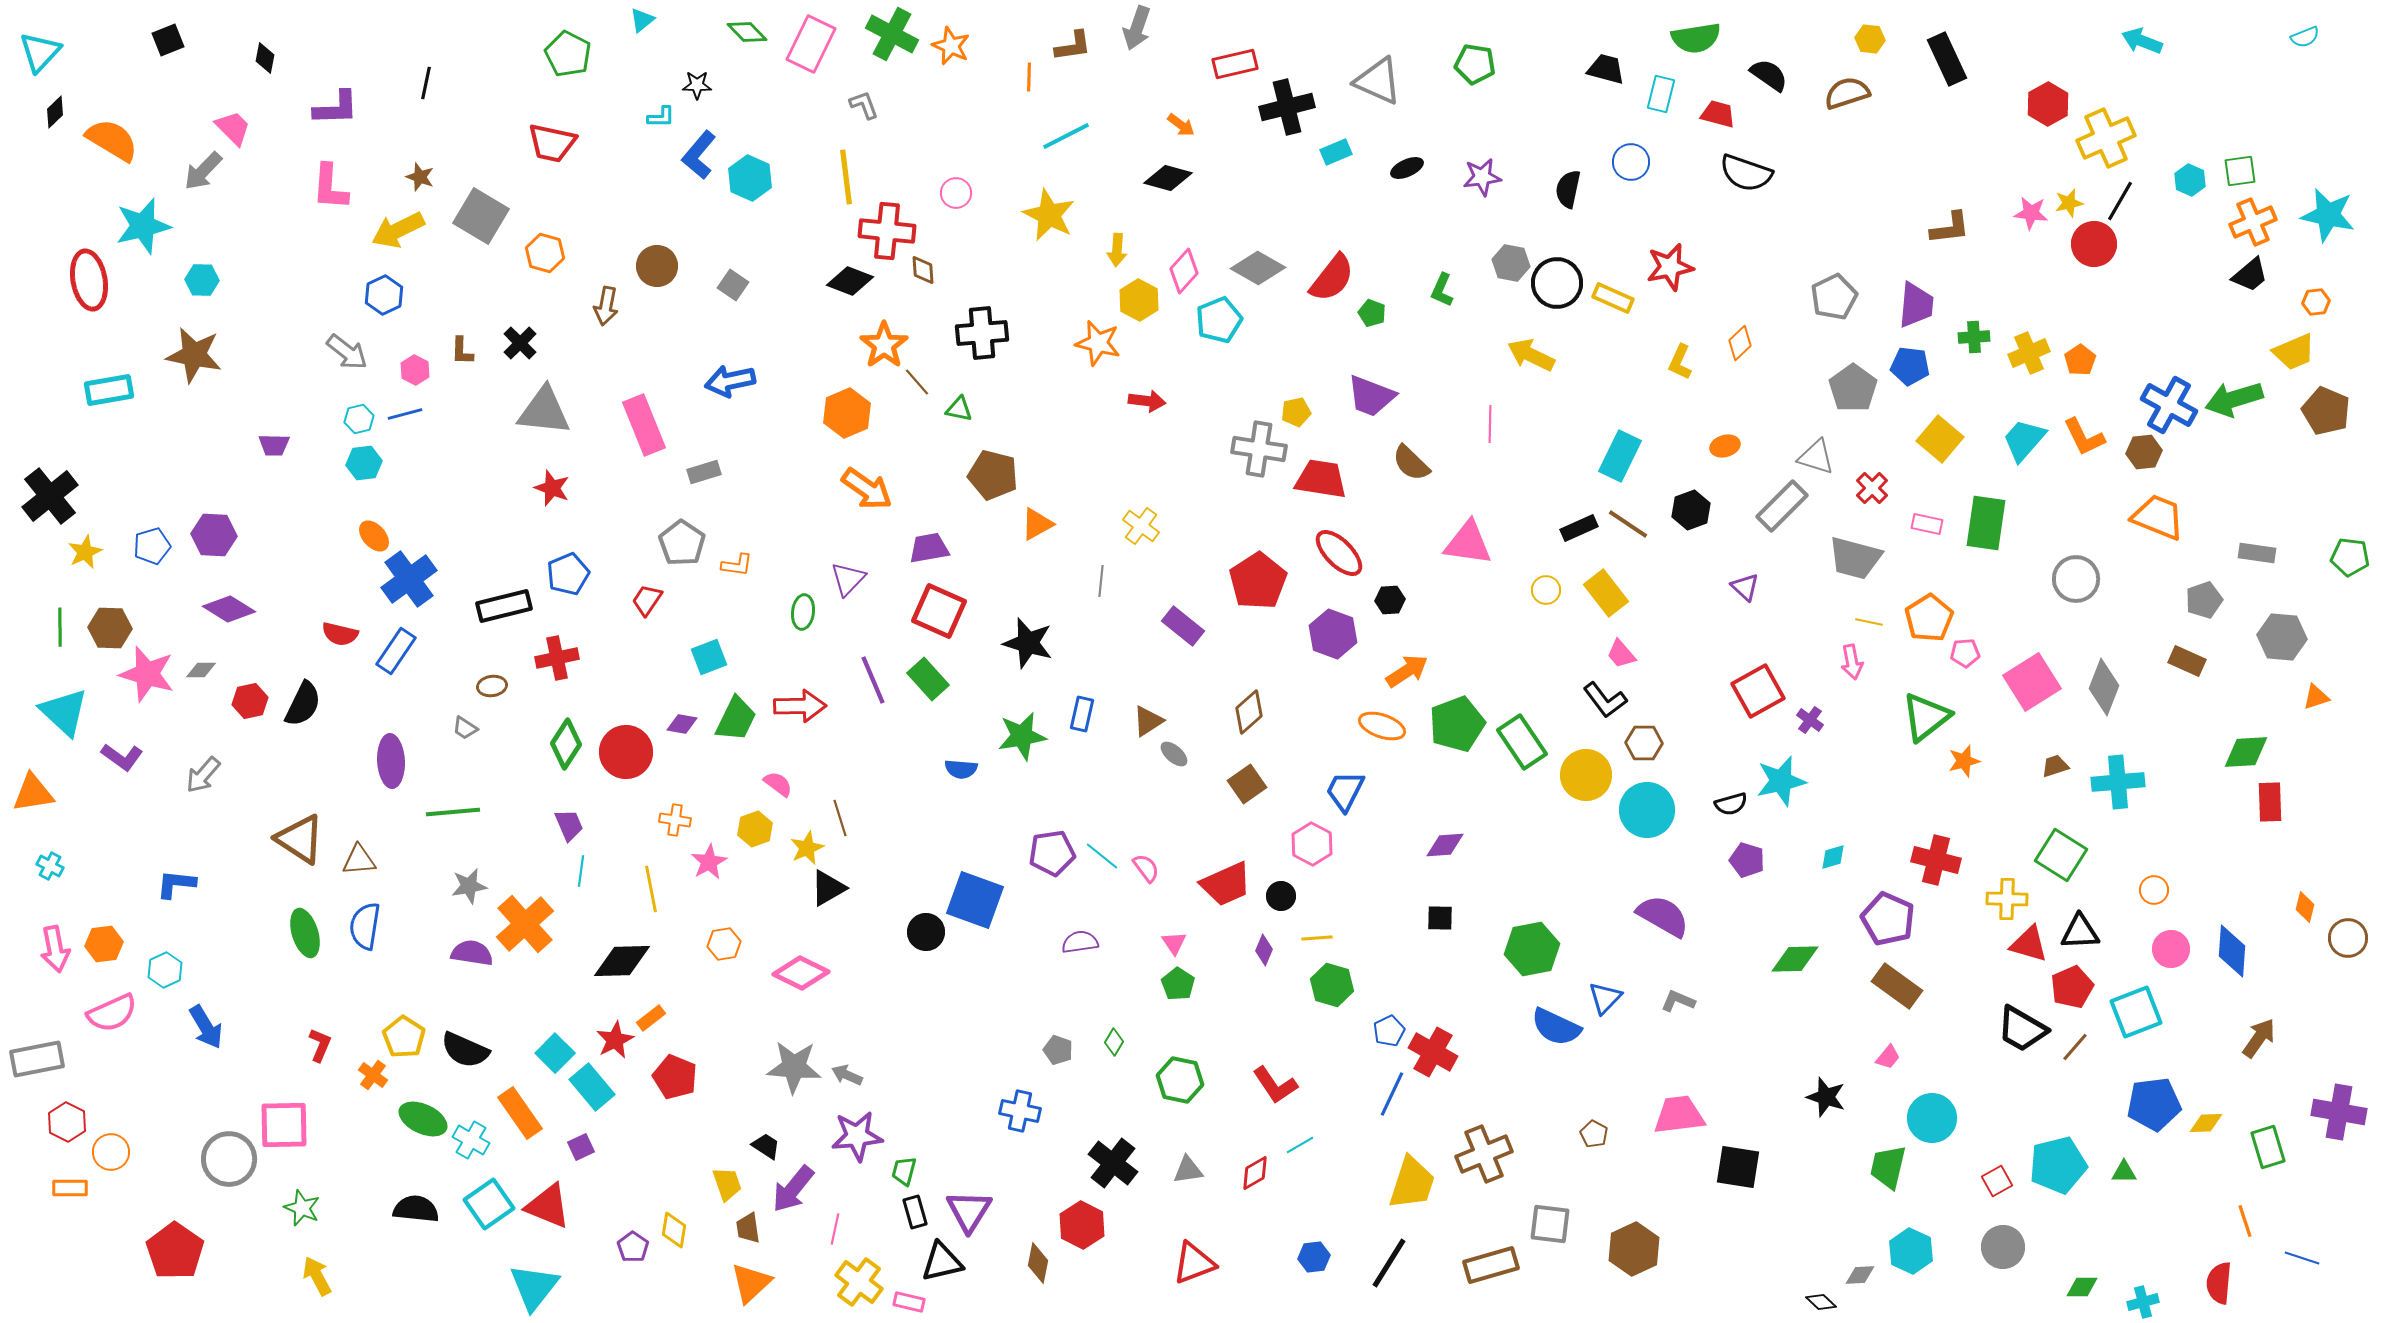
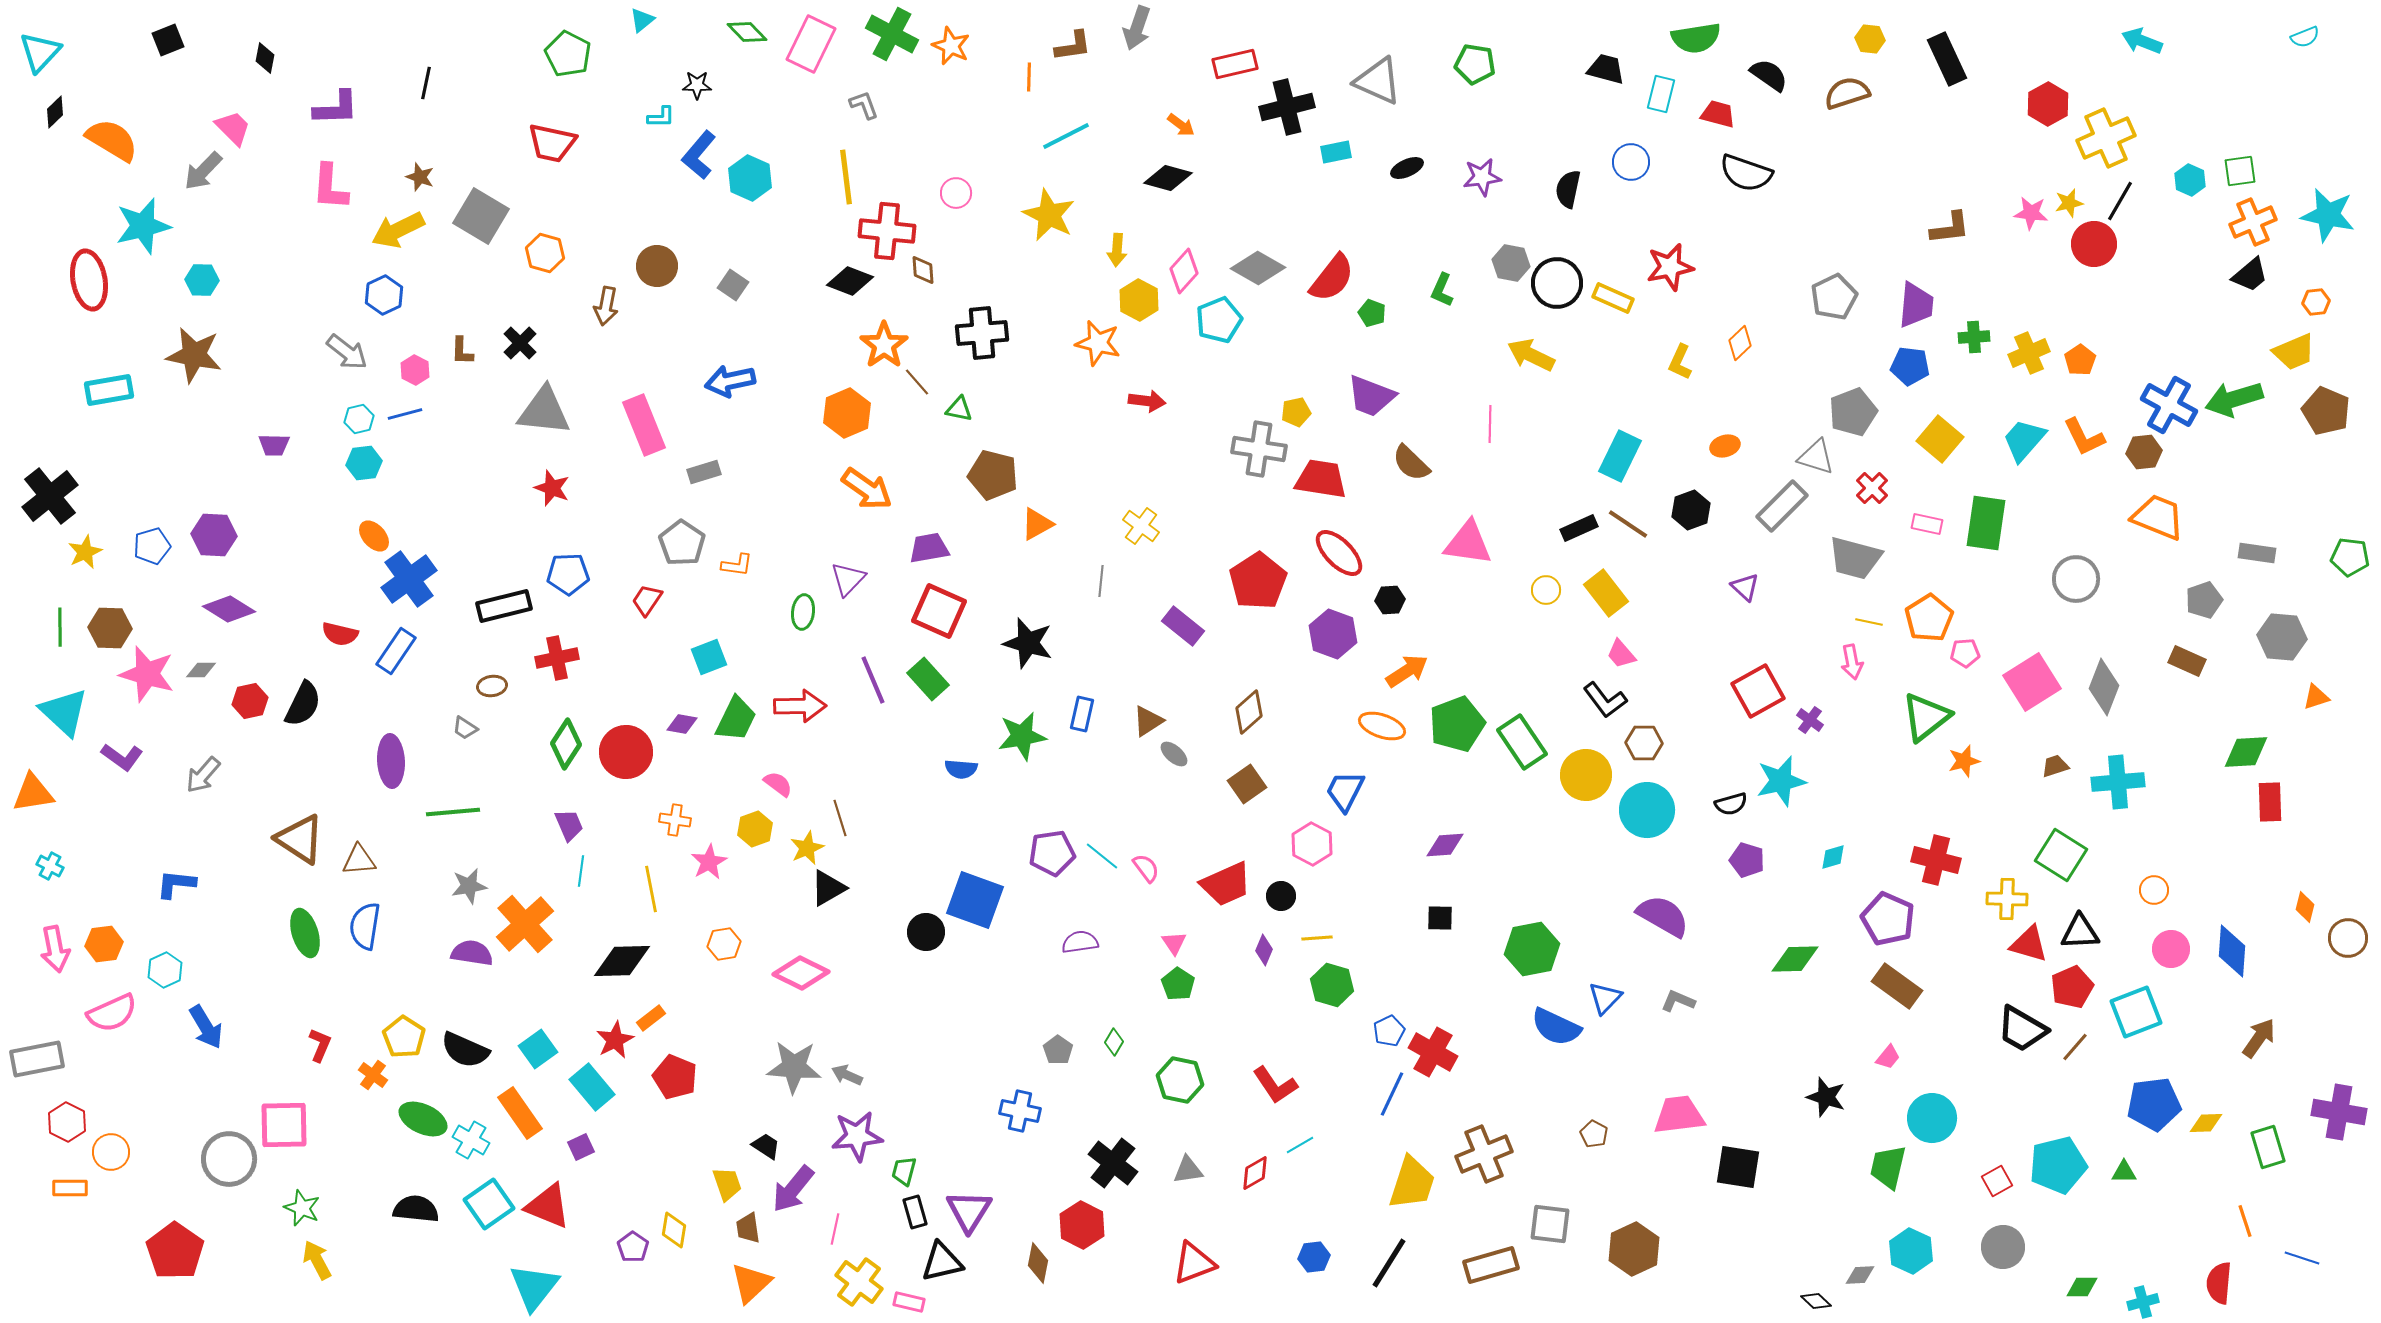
cyan rectangle at (1336, 152): rotated 12 degrees clockwise
gray pentagon at (1853, 388): moved 24 px down; rotated 15 degrees clockwise
blue pentagon at (568, 574): rotated 21 degrees clockwise
gray pentagon at (1058, 1050): rotated 16 degrees clockwise
cyan square at (555, 1053): moved 17 px left, 4 px up; rotated 9 degrees clockwise
yellow arrow at (317, 1276): moved 16 px up
black diamond at (1821, 1302): moved 5 px left, 1 px up
